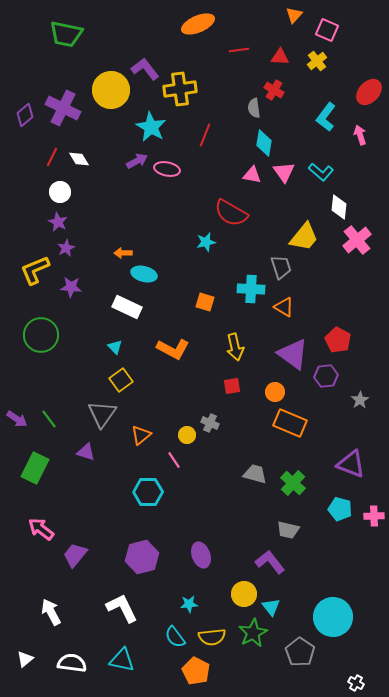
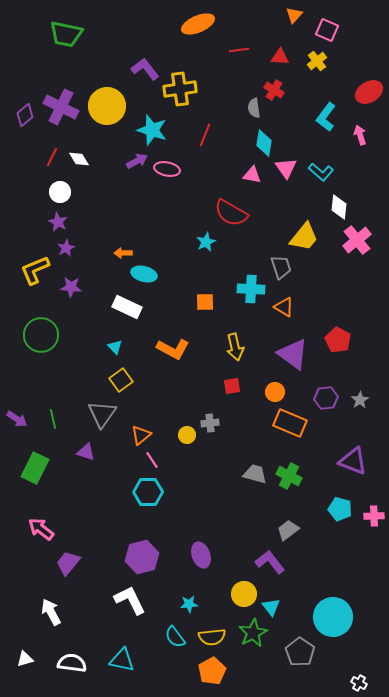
yellow circle at (111, 90): moved 4 px left, 16 px down
red ellipse at (369, 92): rotated 16 degrees clockwise
purple cross at (63, 108): moved 2 px left, 1 px up
cyan star at (151, 127): moved 1 px right, 3 px down; rotated 12 degrees counterclockwise
pink triangle at (284, 172): moved 2 px right, 4 px up
cyan star at (206, 242): rotated 12 degrees counterclockwise
orange square at (205, 302): rotated 18 degrees counterclockwise
purple hexagon at (326, 376): moved 22 px down
green line at (49, 419): moved 4 px right; rotated 24 degrees clockwise
gray cross at (210, 423): rotated 30 degrees counterclockwise
pink line at (174, 460): moved 22 px left
purple triangle at (351, 464): moved 2 px right, 3 px up
green cross at (293, 483): moved 4 px left, 7 px up; rotated 15 degrees counterclockwise
gray trapezoid at (288, 530): rotated 130 degrees clockwise
purple trapezoid at (75, 555): moved 7 px left, 8 px down
white L-shape at (122, 608): moved 8 px right, 8 px up
white triangle at (25, 659): rotated 24 degrees clockwise
orange pentagon at (196, 671): moved 16 px right; rotated 16 degrees clockwise
white cross at (356, 683): moved 3 px right
